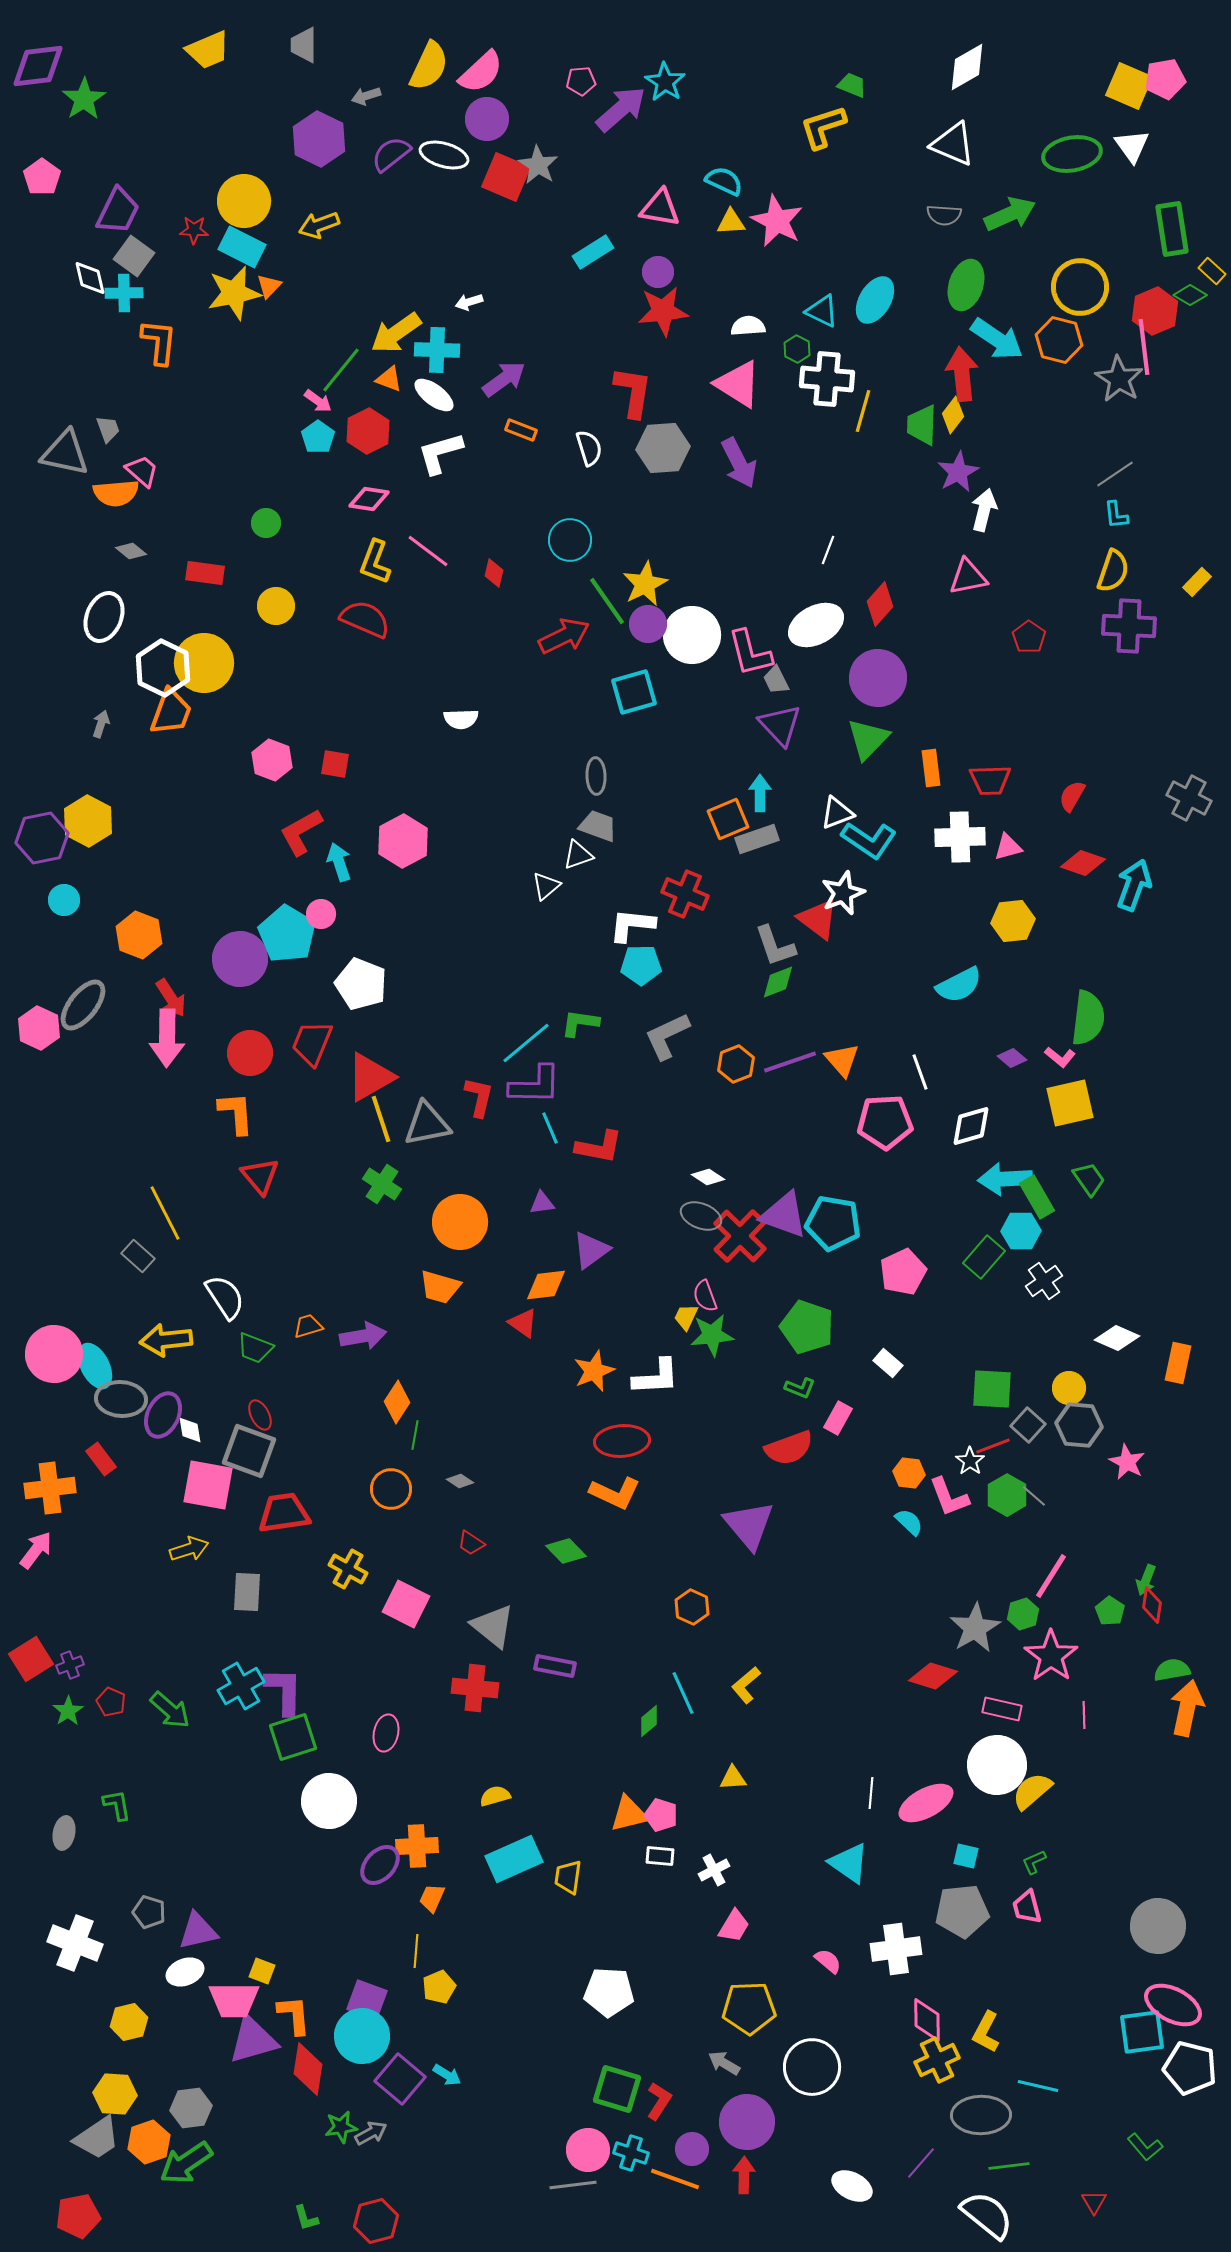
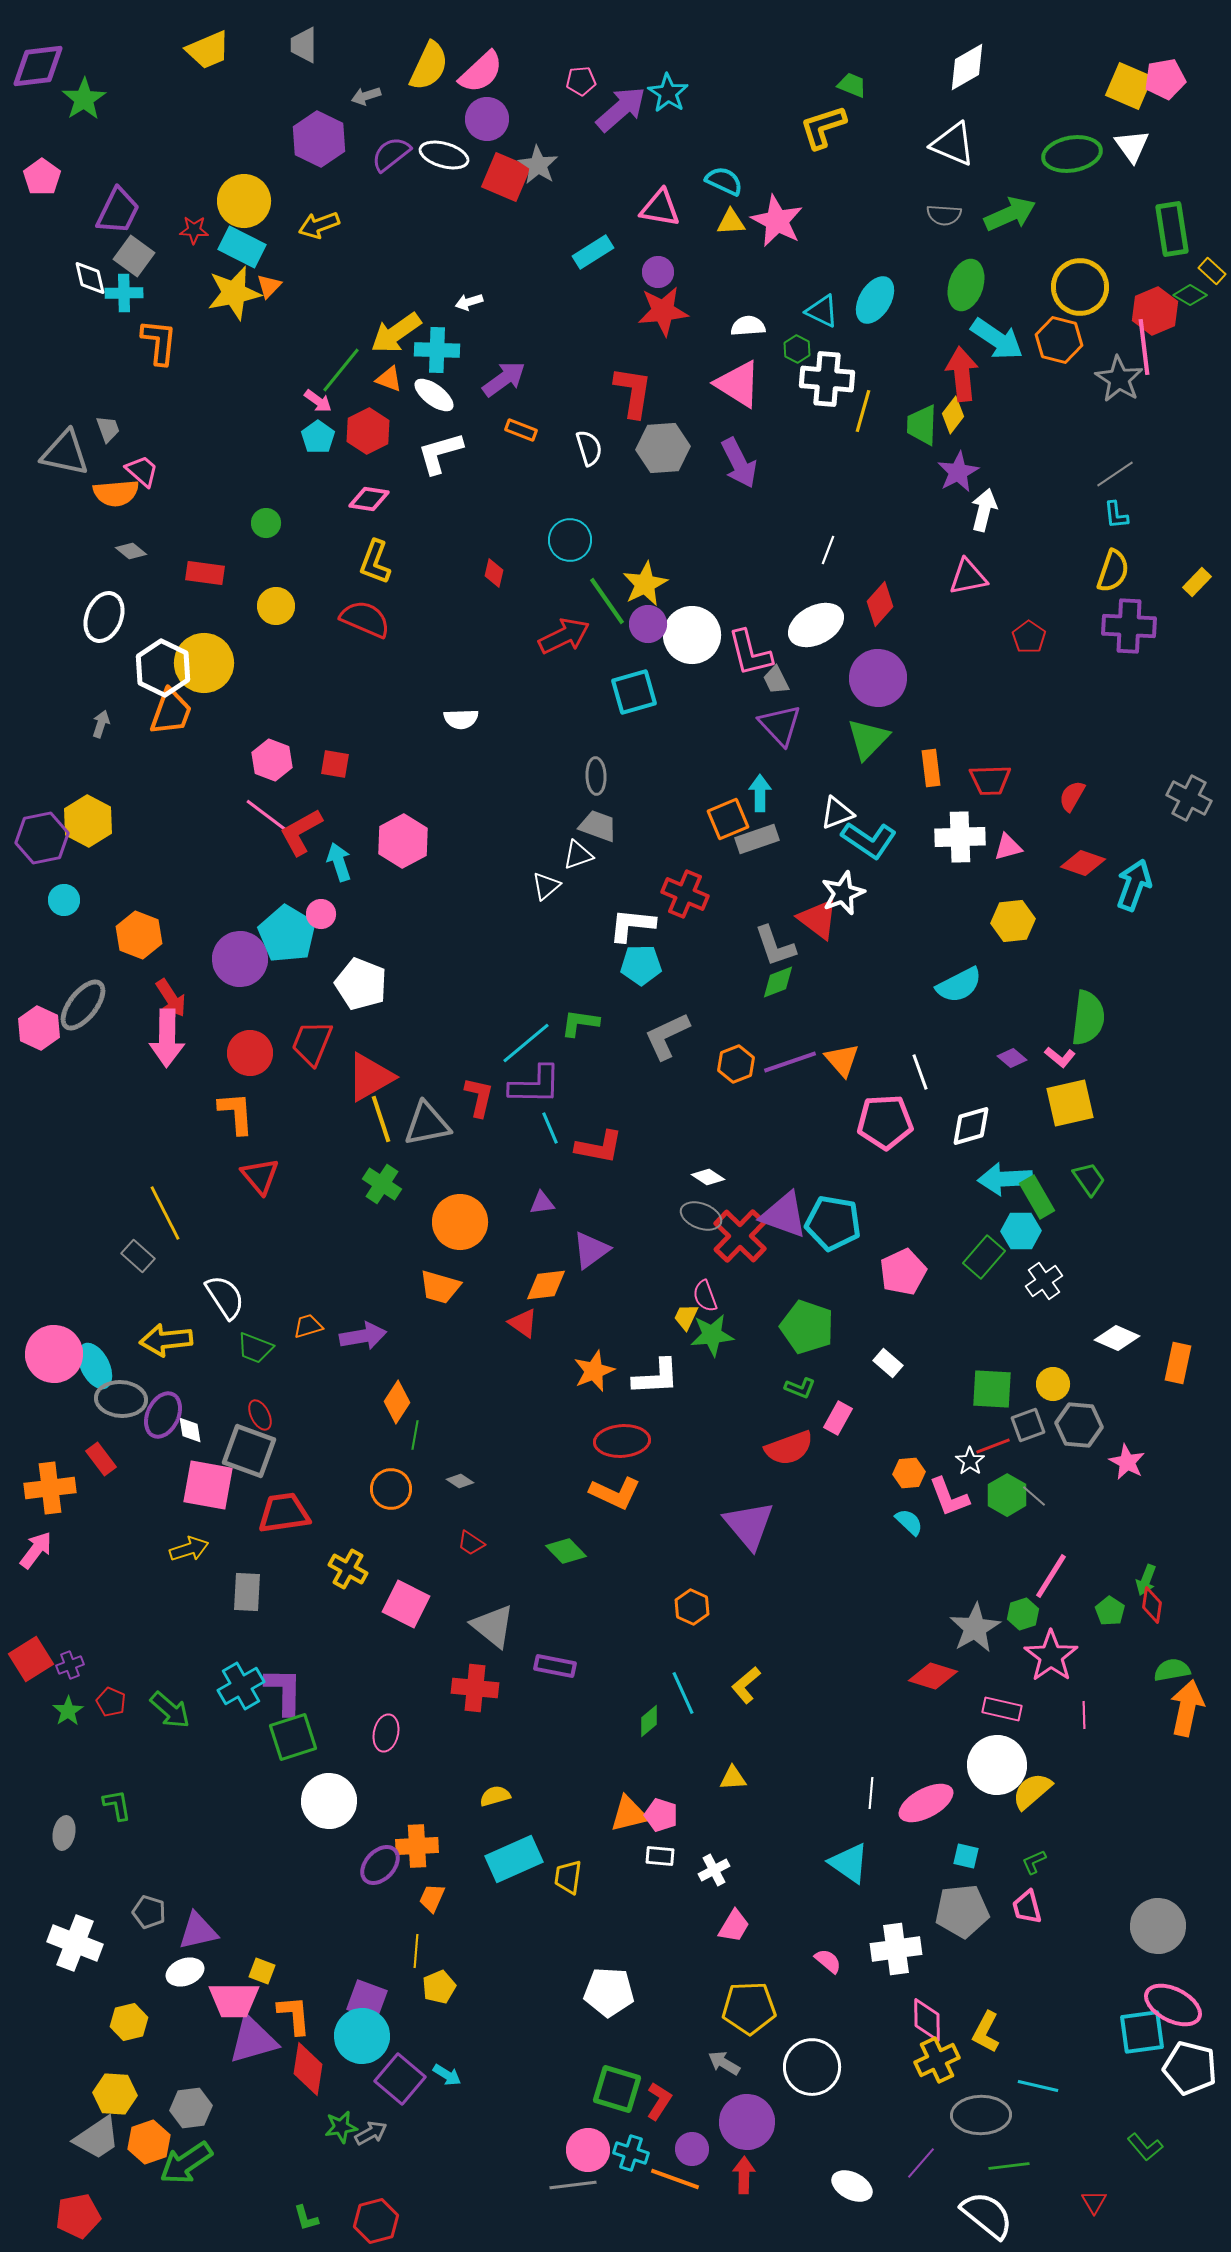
cyan star at (665, 82): moved 3 px right, 11 px down
pink line at (428, 551): moved 162 px left, 264 px down
yellow circle at (1069, 1388): moved 16 px left, 4 px up
gray square at (1028, 1425): rotated 28 degrees clockwise
orange hexagon at (909, 1473): rotated 12 degrees counterclockwise
